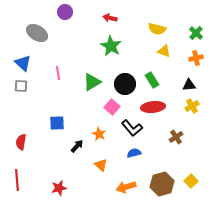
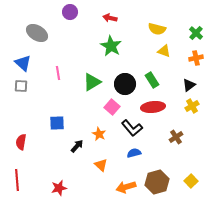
purple circle: moved 5 px right
black triangle: rotated 32 degrees counterclockwise
brown hexagon: moved 5 px left, 2 px up
